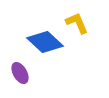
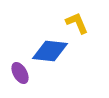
blue diamond: moved 5 px right, 9 px down; rotated 36 degrees counterclockwise
